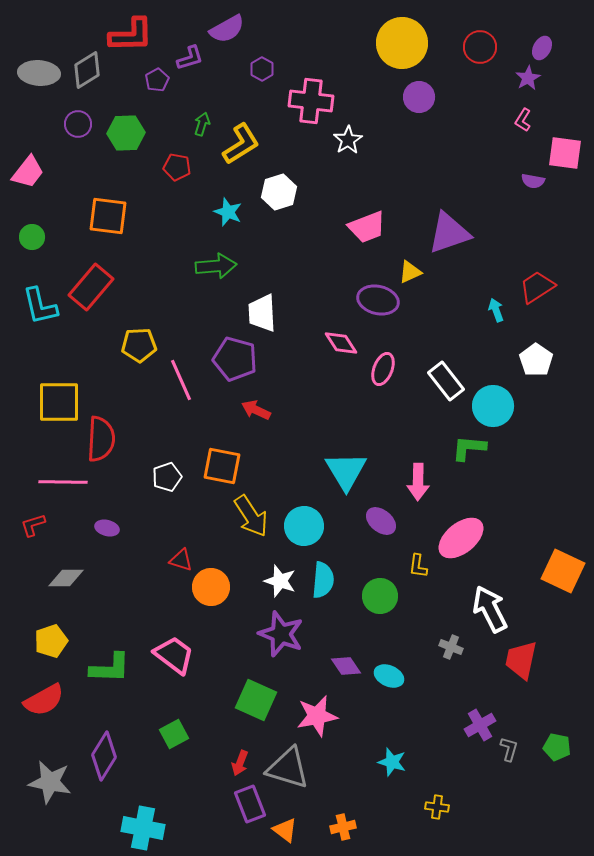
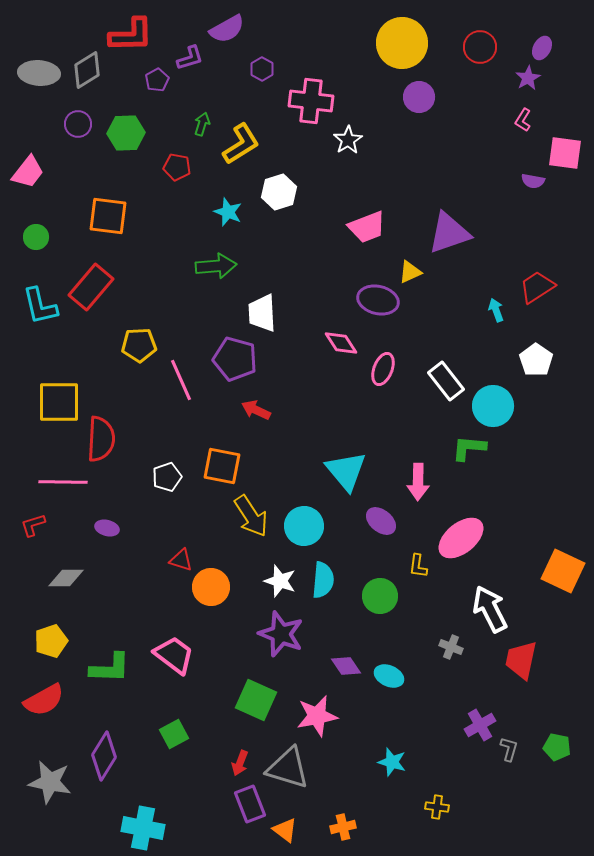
green circle at (32, 237): moved 4 px right
cyan triangle at (346, 471): rotated 9 degrees counterclockwise
